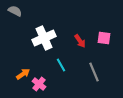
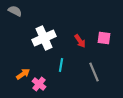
cyan line: rotated 40 degrees clockwise
